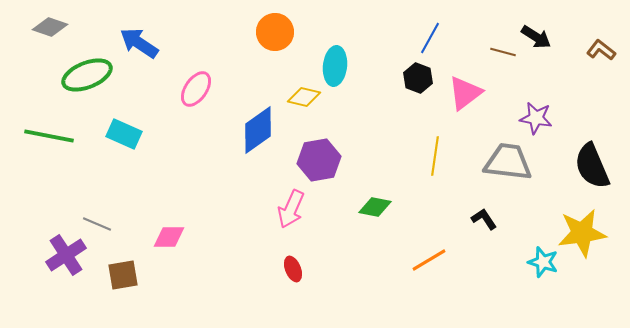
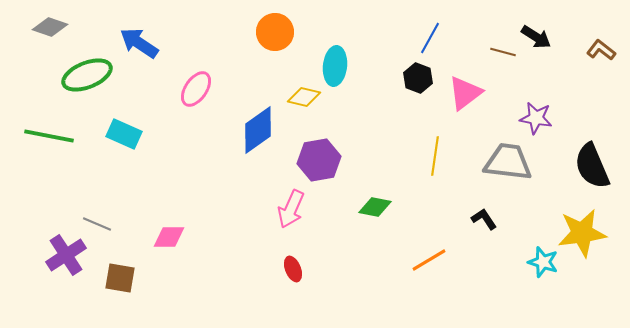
brown square: moved 3 px left, 3 px down; rotated 20 degrees clockwise
